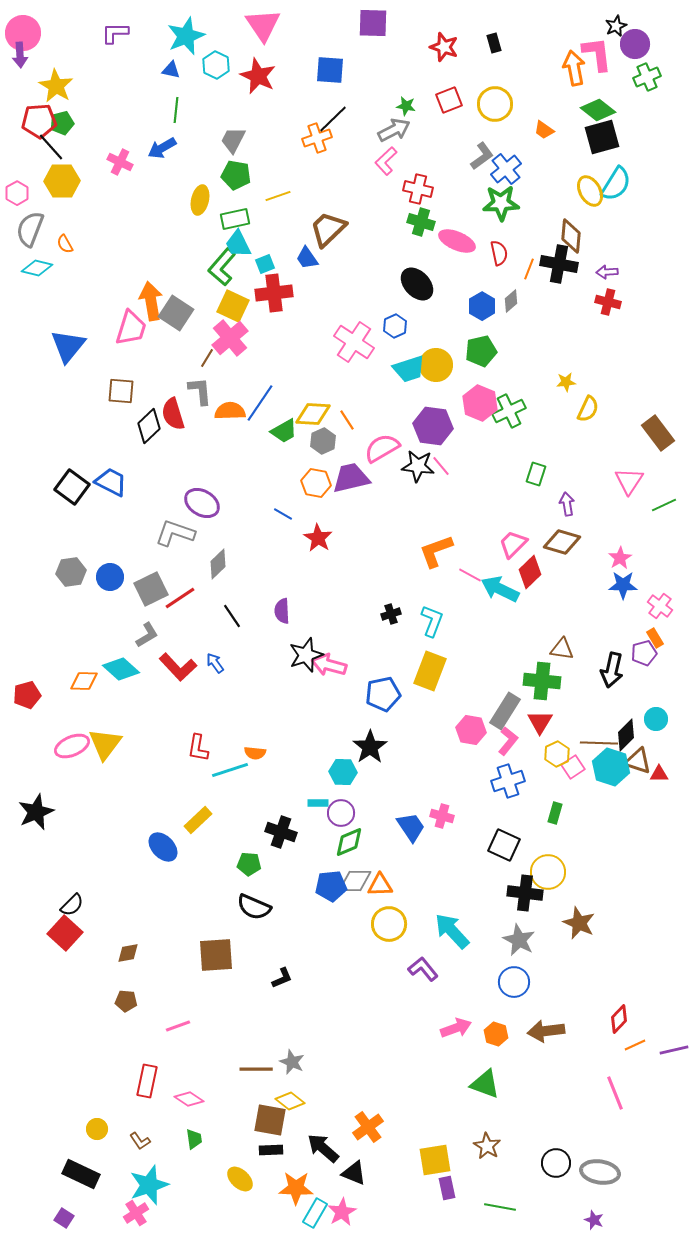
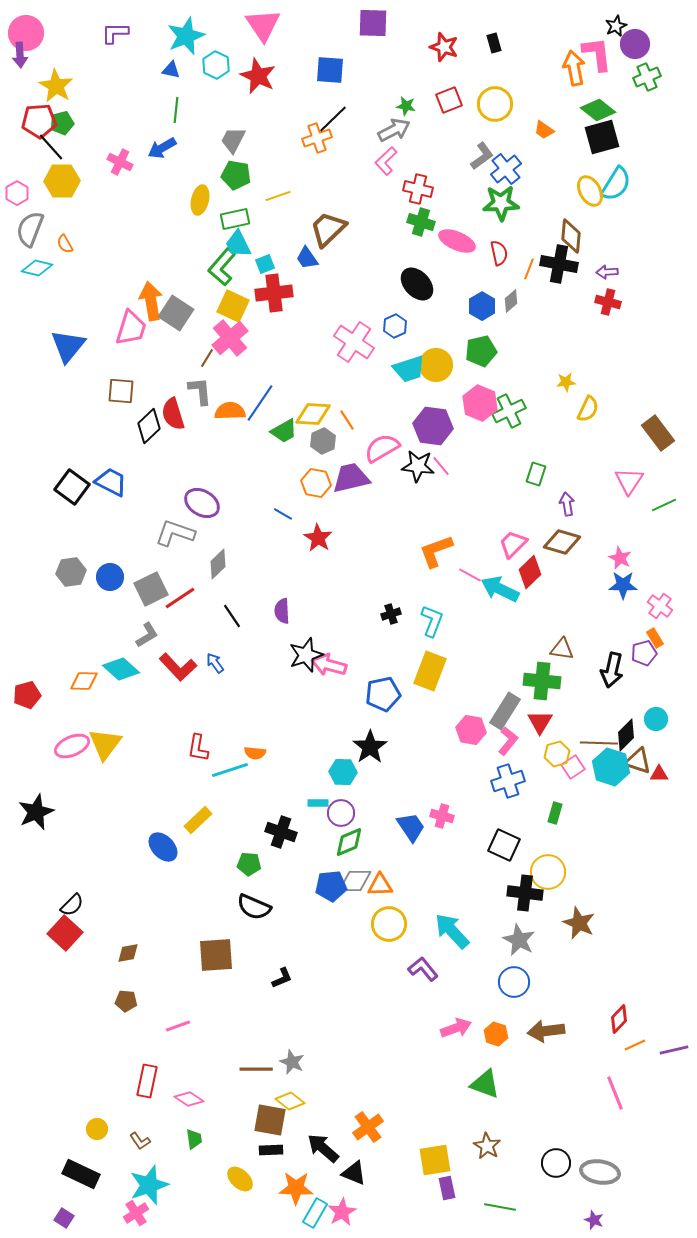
pink circle at (23, 33): moved 3 px right
pink star at (620, 558): rotated 15 degrees counterclockwise
yellow hexagon at (557, 754): rotated 10 degrees clockwise
